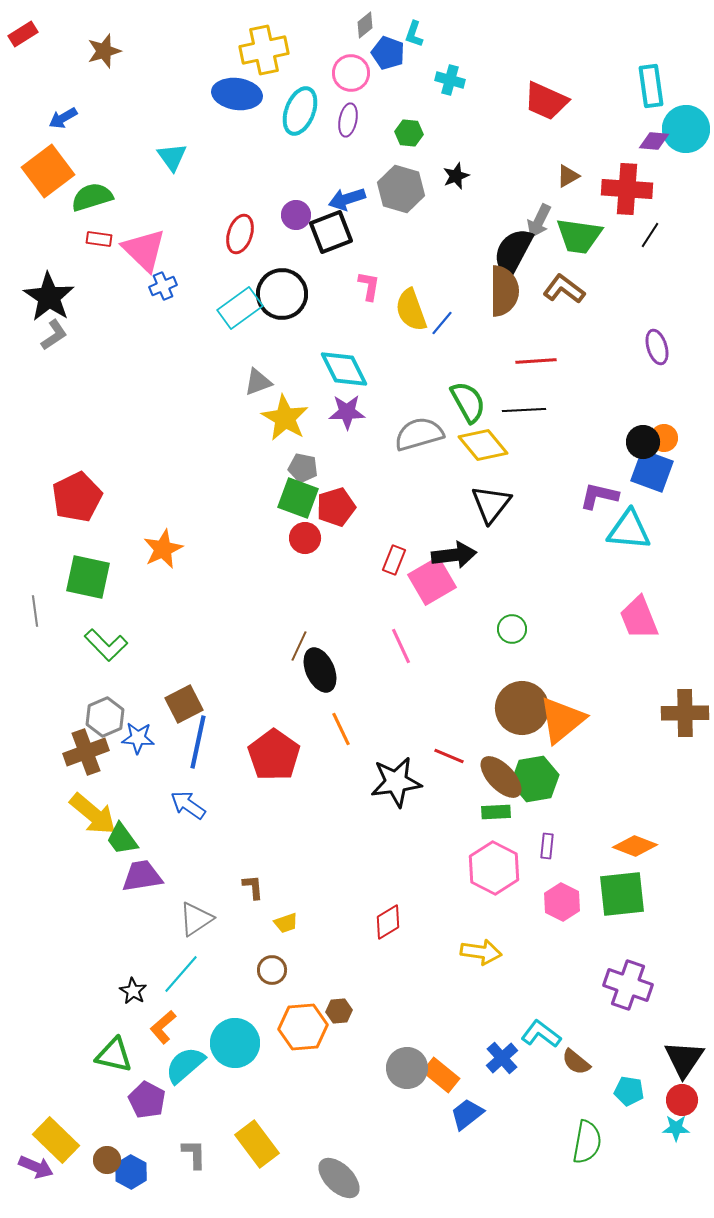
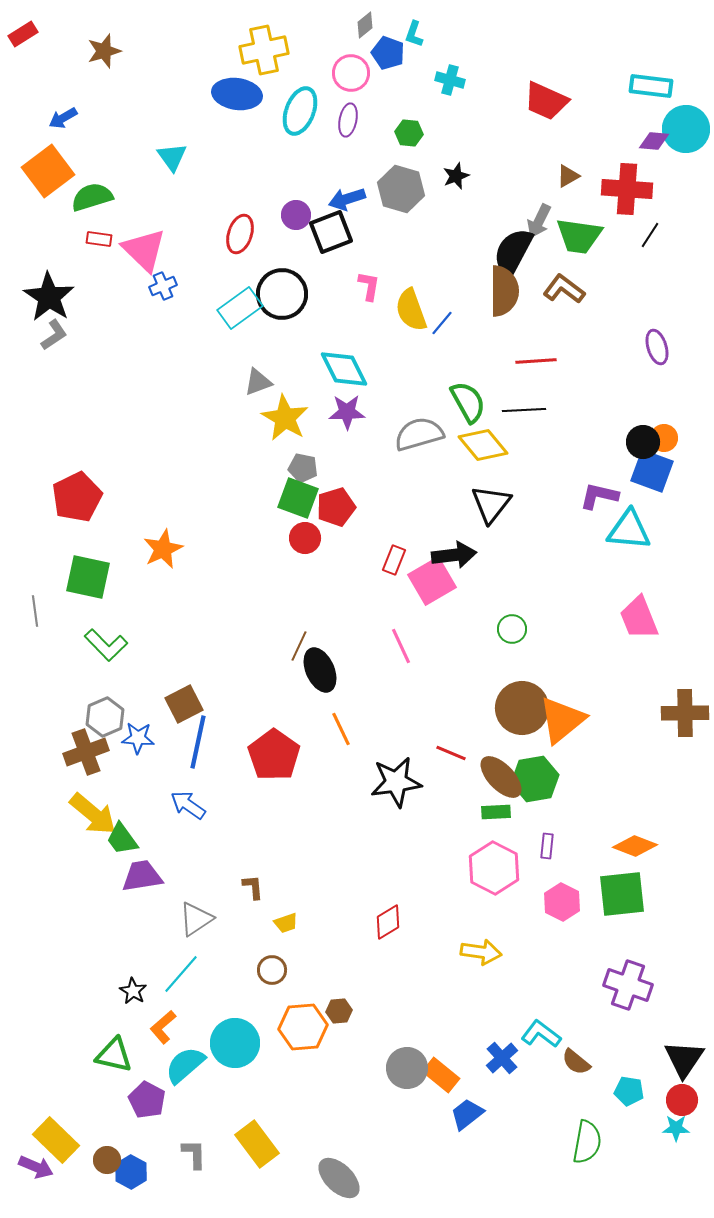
cyan rectangle at (651, 86): rotated 75 degrees counterclockwise
red line at (449, 756): moved 2 px right, 3 px up
